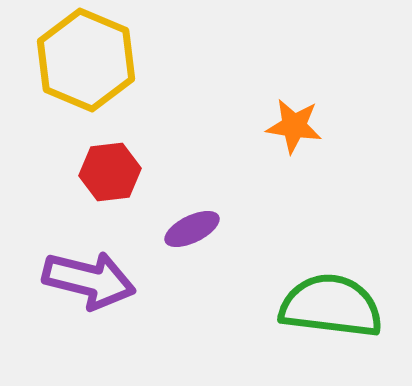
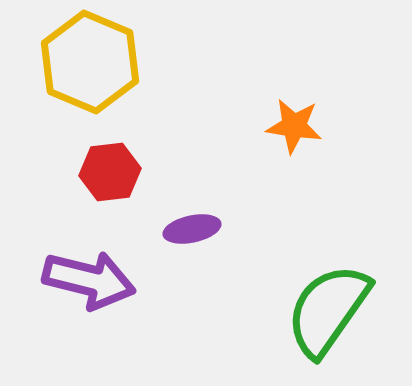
yellow hexagon: moved 4 px right, 2 px down
purple ellipse: rotated 14 degrees clockwise
green semicircle: moved 3 px left, 4 px down; rotated 62 degrees counterclockwise
